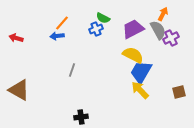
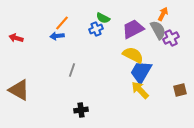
brown square: moved 1 px right, 2 px up
black cross: moved 7 px up
